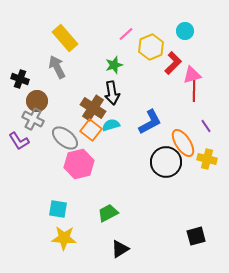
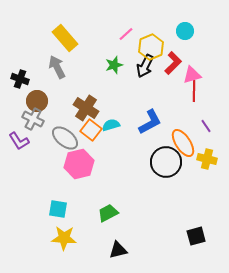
black arrow: moved 33 px right, 27 px up; rotated 35 degrees clockwise
brown cross: moved 7 px left
black triangle: moved 2 px left, 1 px down; rotated 18 degrees clockwise
